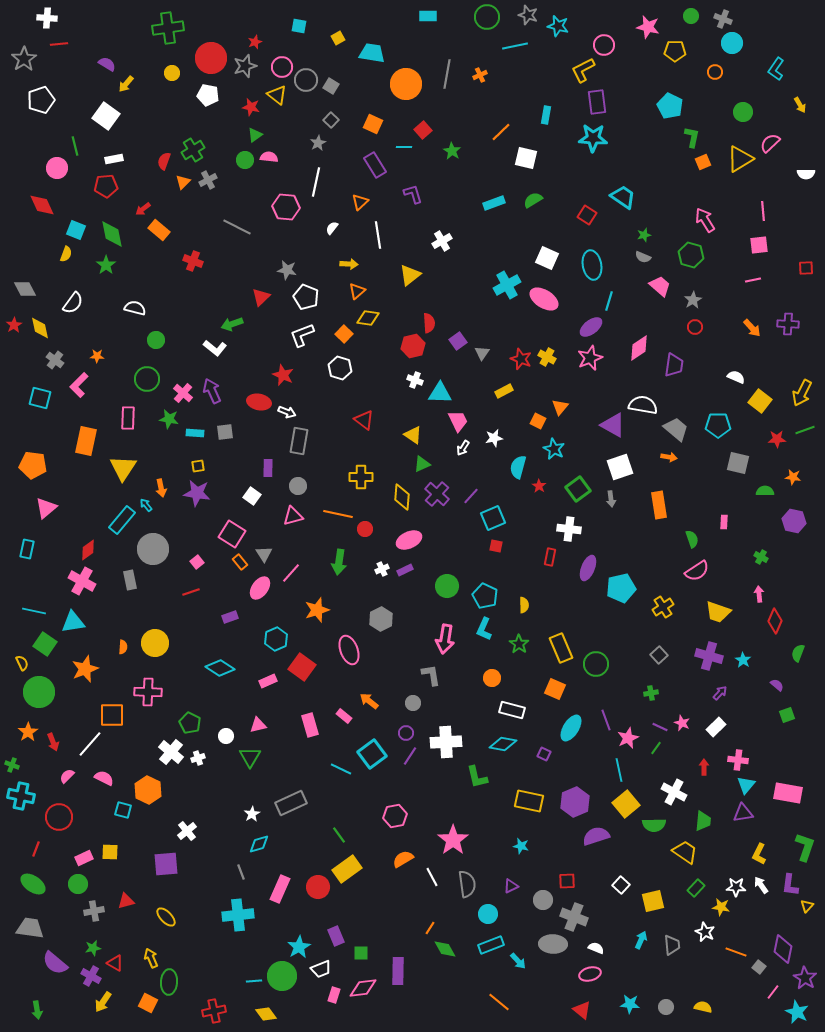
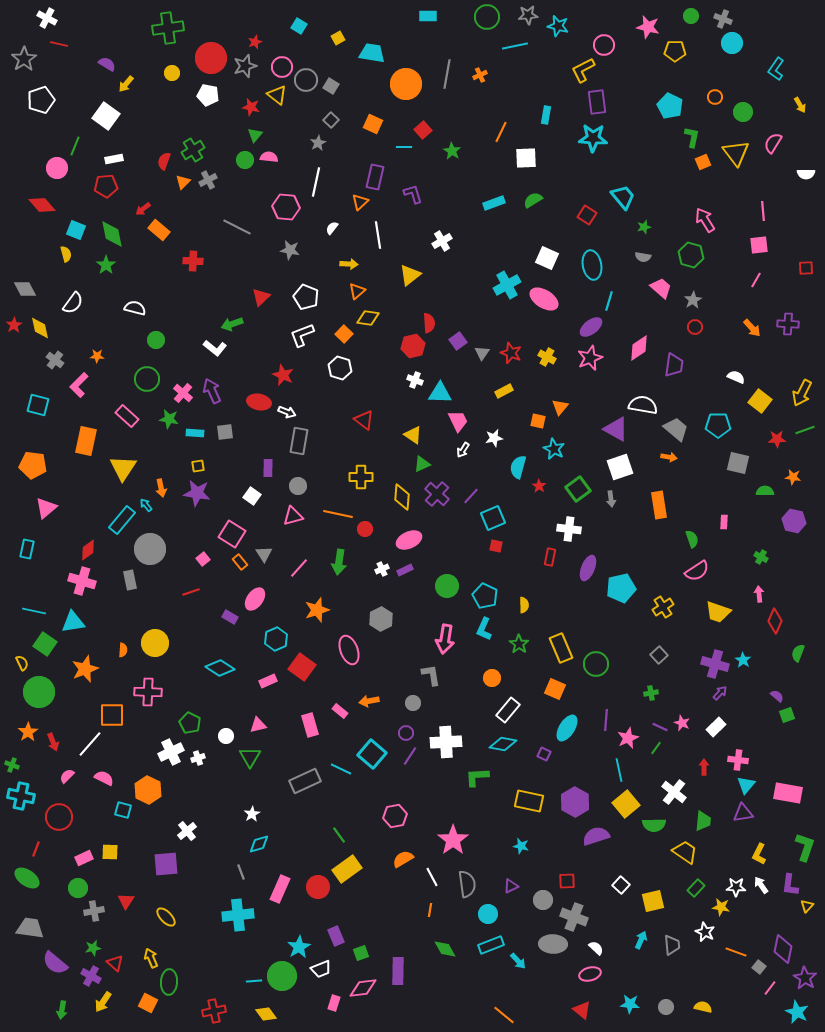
gray star at (528, 15): rotated 24 degrees counterclockwise
white cross at (47, 18): rotated 24 degrees clockwise
cyan square at (299, 26): rotated 21 degrees clockwise
red line at (59, 44): rotated 18 degrees clockwise
orange circle at (715, 72): moved 25 px down
orange line at (501, 132): rotated 20 degrees counterclockwise
green triangle at (255, 135): rotated 14 degrees counterclockwise
pink semicircle at (770, 143): moved 3 px right; rotated 15 degrees counterclockwise
green line at (75, 146): rotated 36 degrees clockwise
white square at (526, 158): rotated 15 degrees counterclockwise
yellow triangle at (740, 159): moved 4 px left, 6 px up; rotated 36 degrees counterclockwise
purple rectangle at (375, 165): moved 12 px down; rotated 45 degrees clockwise
cyan trapezoid at (623, 197): rotated 16 degrees clockwise
red diamond at (42, 205): rotated 16 degrees counterclockwise
green star at (644, 235): moved 8 px up
yellow semicircle at (66, 254): rotated 35 degrees counterclockwise
gray semicircle at (643, 257): rotated 14 degrees counterclockwise
red cross at (193, 261): rotated 18 degrees counterclockwise
gray star at (287, 270): moved 3 px right, 20 px up
pink line at (753, 280): moved 3 px right; rotated 49 degrees counterclockwise
pink trapezoid at (660, 286): moved 1 px right, 2 px down
red star at (521, 359): moved 10 px left, 6 px up
cyan square at (40, 398): moved 2 px left, 7 px down
pink rectangle at (128, 418): moved 1 px left, 2 px up; rotated 50 degrees counterclockwise
orange square at (538, 421): rotated 14 degrees counterclockwise
purple triangle at (613, 425): moved 3 px right, 4 px down
white arrow at (463, 448): moved 2 px down
gray circle at (153, 549): moved 3 px left
pink square at (197, 562): moved 6 px right, 3 px up
pink line at (291, 573): moved 8 px right, 5 px up
pink cross at (82, 581): rotated 12 degrees counterclockwise
pink ellipse at (260, 588): moved 5 px left, 11 px down
purple rectangle at (230, 617): rotated 49 degrees clockwise
orange semicircle at (123, 647): moved 3 px down
purple cross at (709, 656): moved 6 px right, 8 px down
purple semicircle at (777, 685): moved 11 px down
orange arrow at (369, 701): rotated 48 degrees counterclockwise
white rectangle at (512, 710): moved 4 px left; rotated 65 degrees counterclockwise
pink rectangle at (344, 716): moved 4 px left, 5 px up
purple line at (606, 720): rotated 25 degrees clockwise
cyan ellipse at (571, 728): moved 4 px left
white cross at (171, 752): rotated 25 degrees clockwise
cyan square at (372, 754): rotated 12 degrees counterclockwise
green L-shape at (477, 777): rotated 100 degrees clockwise
white cross at (674, 792): rotated 10 degrees clockwise
purple hexagon at (575, 802): rotated 8 degrees counterclockwise
gray rectangle at (291, 803): moved 14 px right, 22 px up
green ellipse at (33, 884): moved 6 px left, 6 px up
green circle at (78, 884): moved 4 px down
red triangle at (126, 901): rotated 42 degrees counterclockwise
orange line at (430, 928): moved 18 px up; rotated 24 degrees counterclockwise
white semicircle at (596, 948): rotated 21 degrees clockwise
green square at (361, 953): rotated 21 degrees counterclockwise
red triangle at (115, 963): rotated 12 degrees clockwise
pink line at (773, 992): moved 3 px left, 4 px up
pink rectangle at (334, 995): moved 8 px down
orange line at (499, 1002): moved 5 px right, 13 px down
green arrow at (37, 1010): moved 25 px right; rotated 18 degrees clockwise
